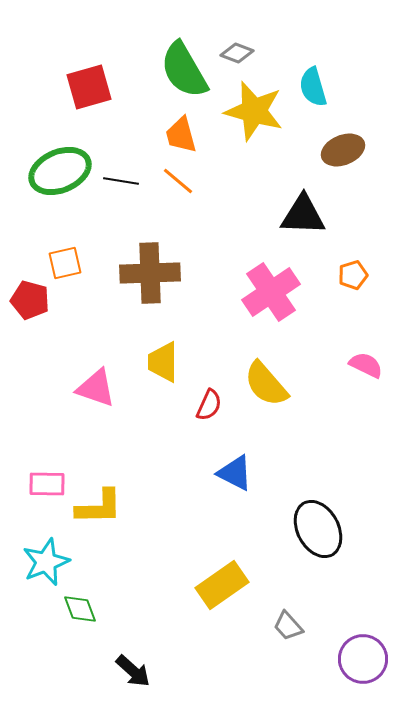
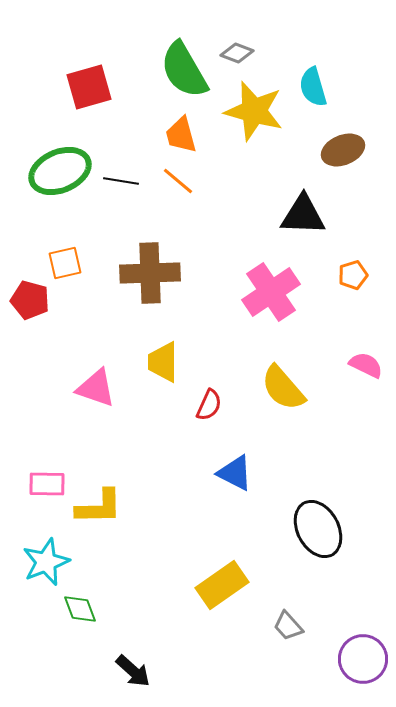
yellow semicircle: moved 17 px right, 4 px down
